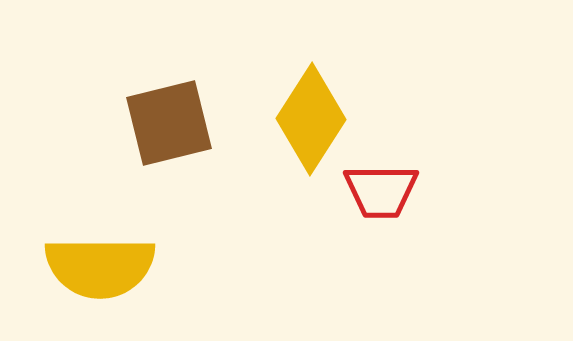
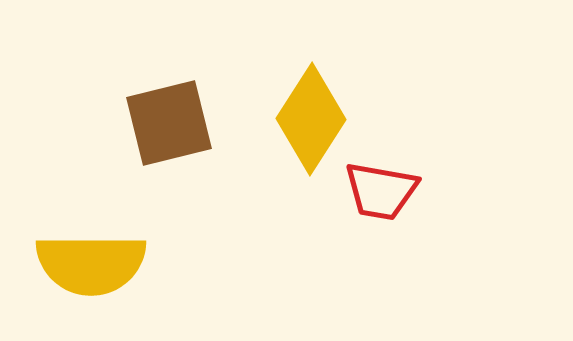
red trapezoid: rotated 10 degrees clockwise
yellow semicircle: moved 9 px left, 3 px up
